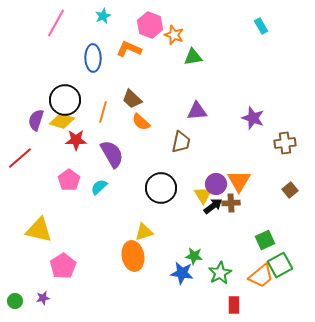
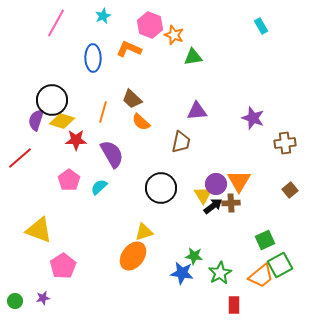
black circle at (65, 100): moved 13 px left
yellow triangle at (39, 230): rotated 8 degrees clockwise
orange ellipse at (133, 256): rotated 48 degrees clockwise
